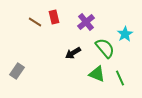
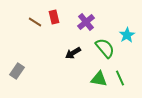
cyan star: moved 2 px right, 1 px down
green triangle: moved 2 px right, 5 px down; rotated 12 degrees counterclockwise
